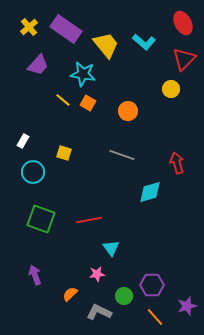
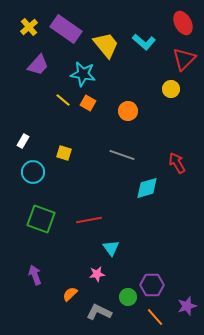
red arrow: rotated 15 degrees counterclockwise
cyan diamond: moved 3 px left, 4 px up
green circle: moved 4 px right, 1 px down
